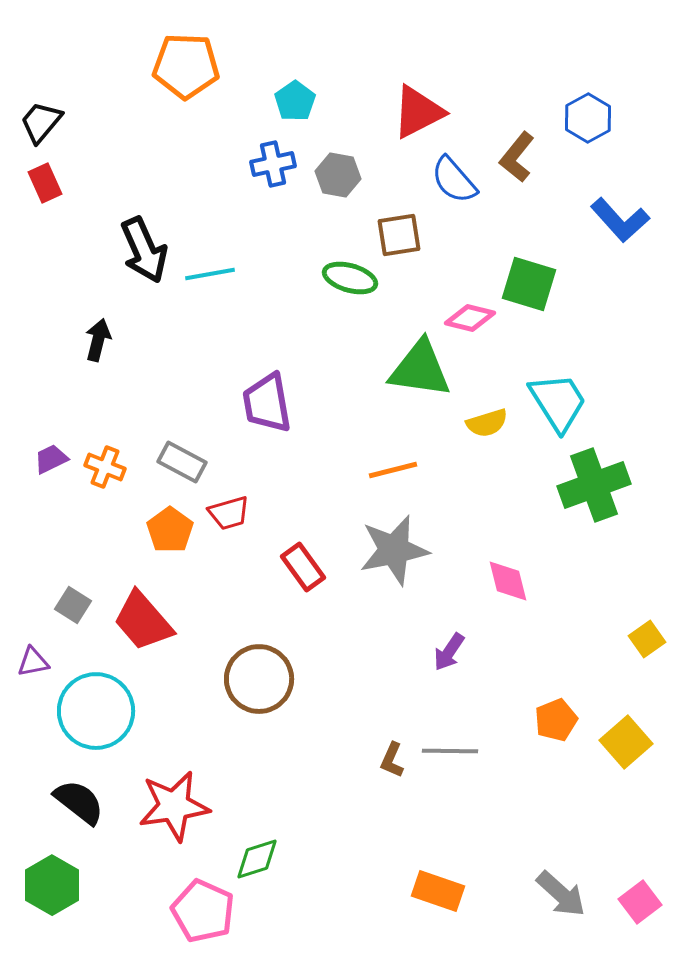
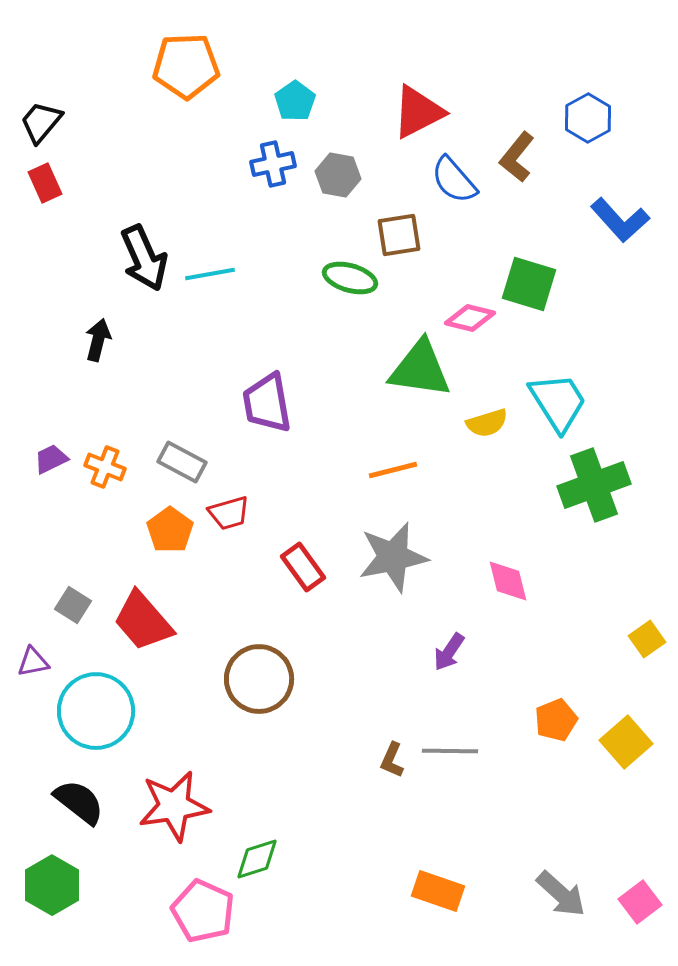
orange pentagon at (186, 66): rotated 4 degrees counterclockwise
black arrow at (144, 250): moved 8 px down
gray star at (394, 550): moved 1 px left, 7 px down
